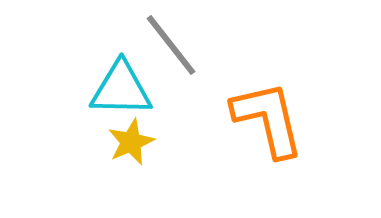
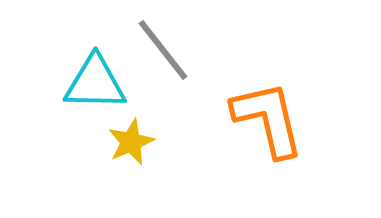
gray line: moved 8 px left, 5 px down
cyan triangle: moved 26 px left, 6 px up
